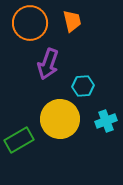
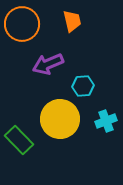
orange circle: moved 8 px left, 1 px down
purple arrow: rotated 48 degrees clockwise
green rectangle: rotated 76 degrees clockwise
